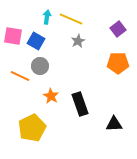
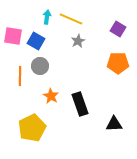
purple square: rotated 21 degrees counterclockwise
orange line: rotated 66 degrees clockwise
